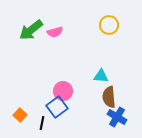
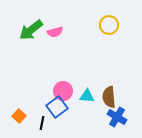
cyan triangle: moved 14 px left, 20 px down
orange square: moved 1 px left, 1 px down
